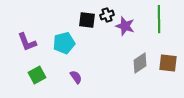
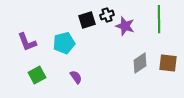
black square: rotated 24 degrees counterclockwise
